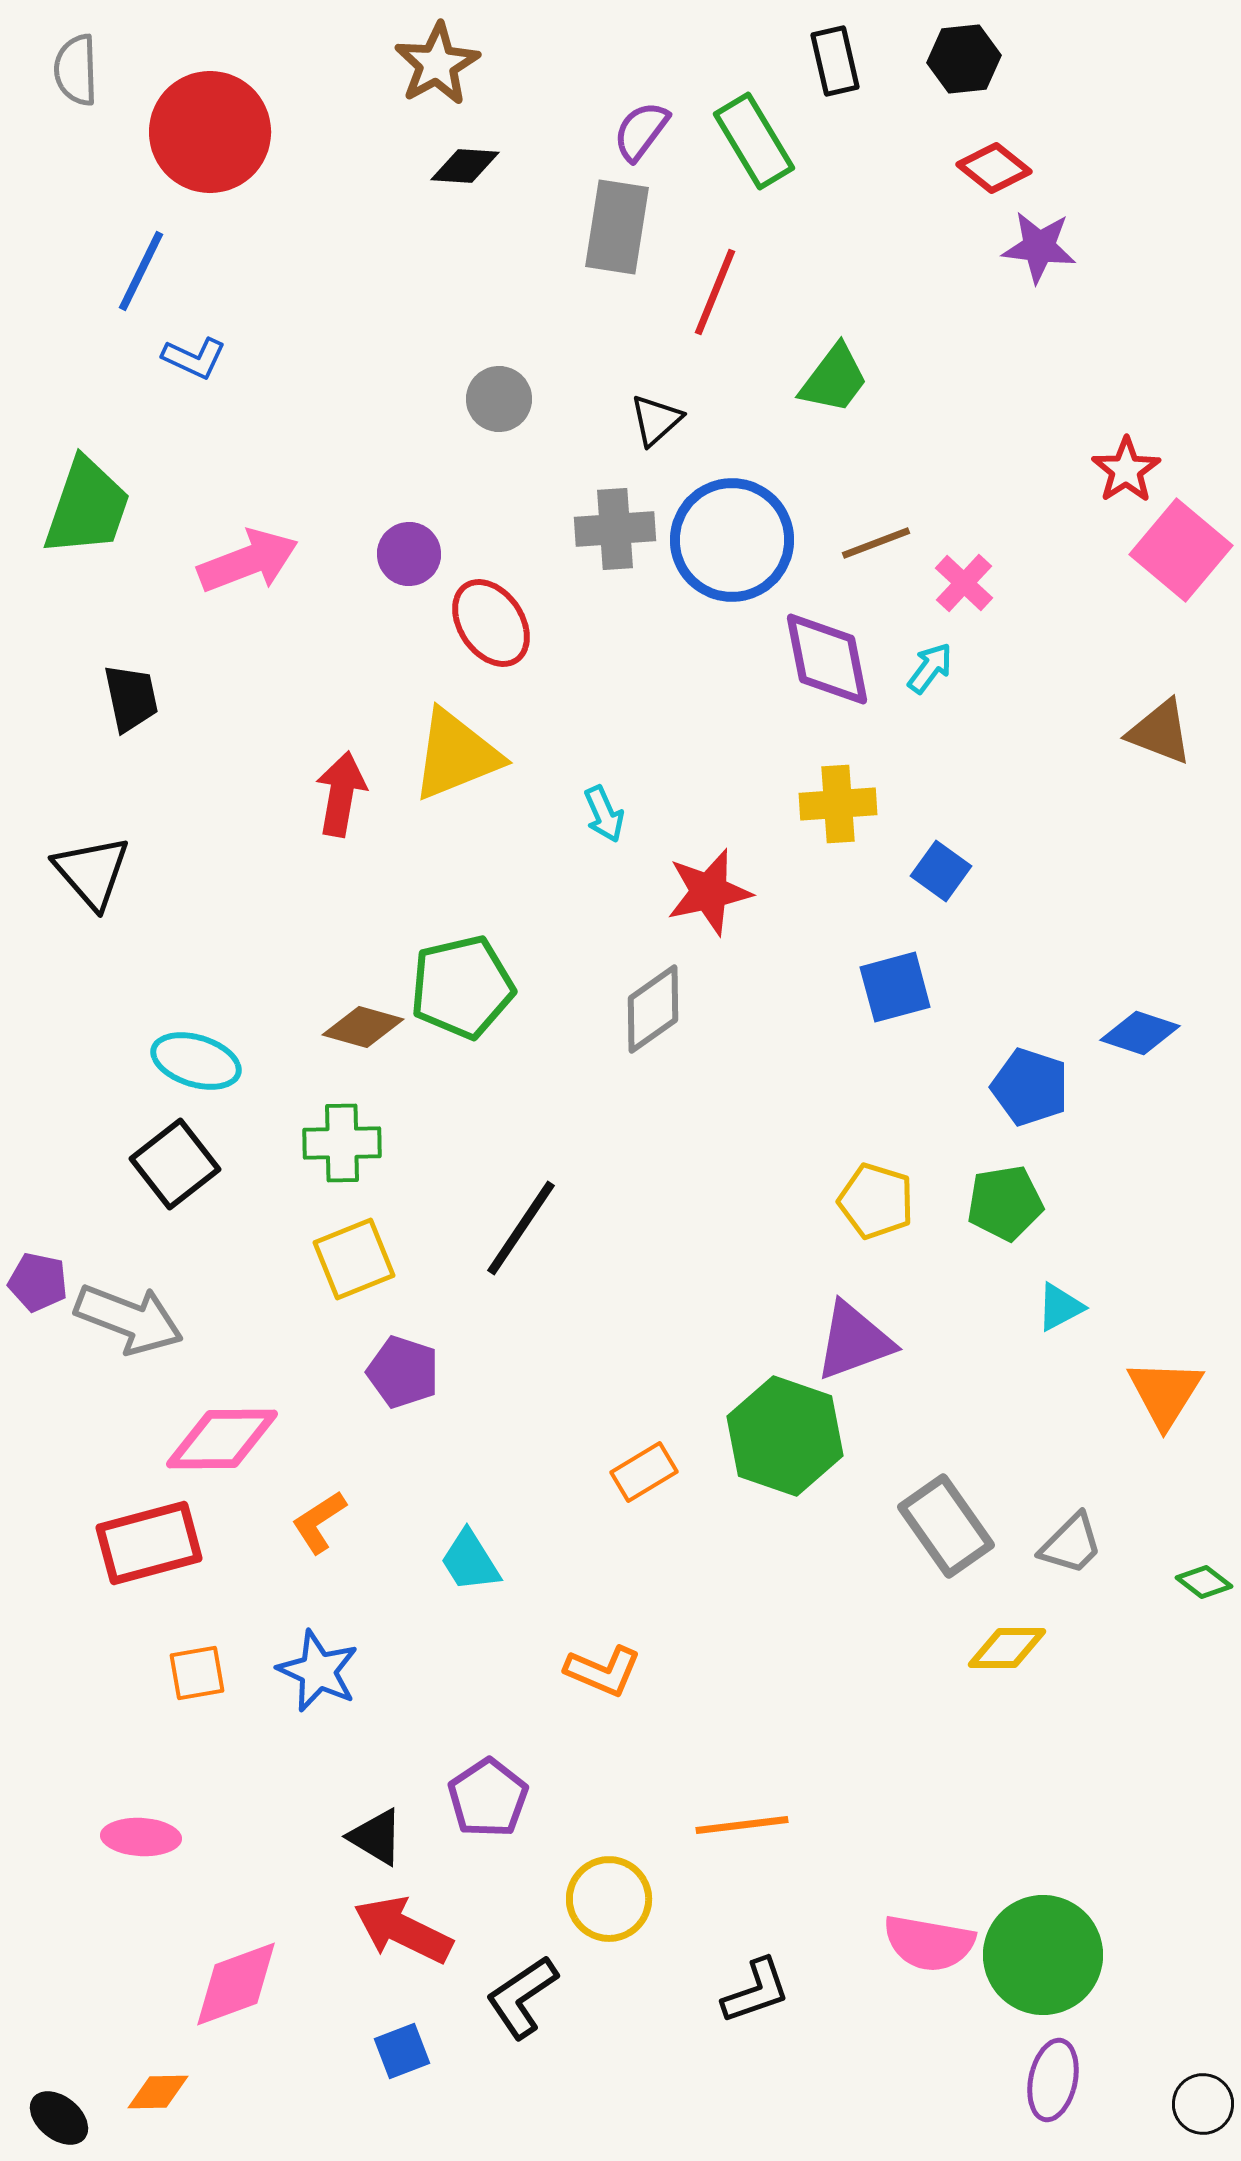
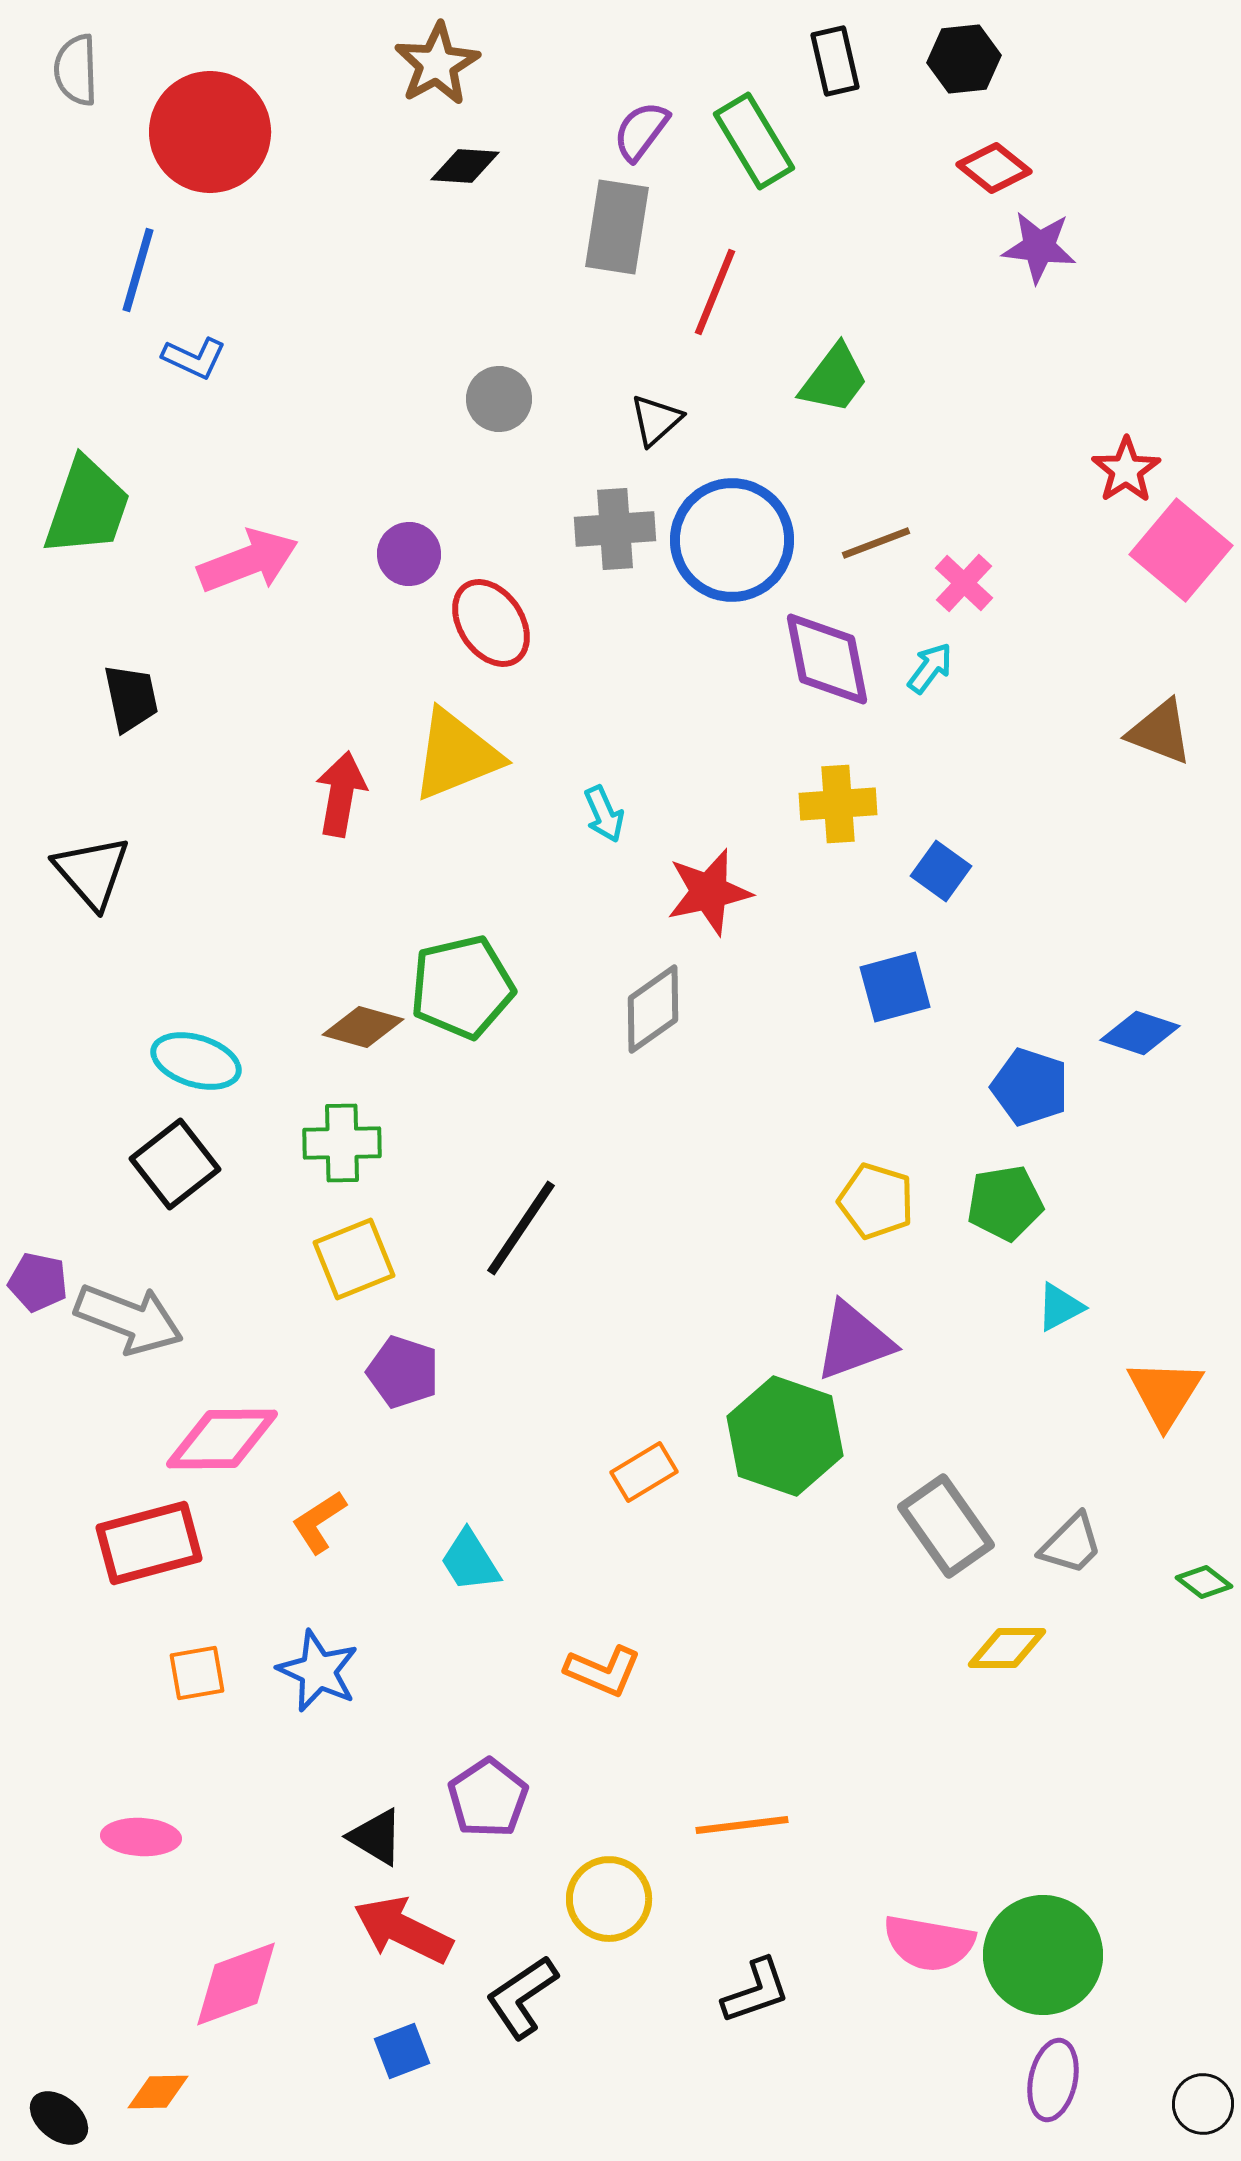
blue line at (141, 271): moved 3 px left, 1 px up; rotated 10 degrees counterclockwise
